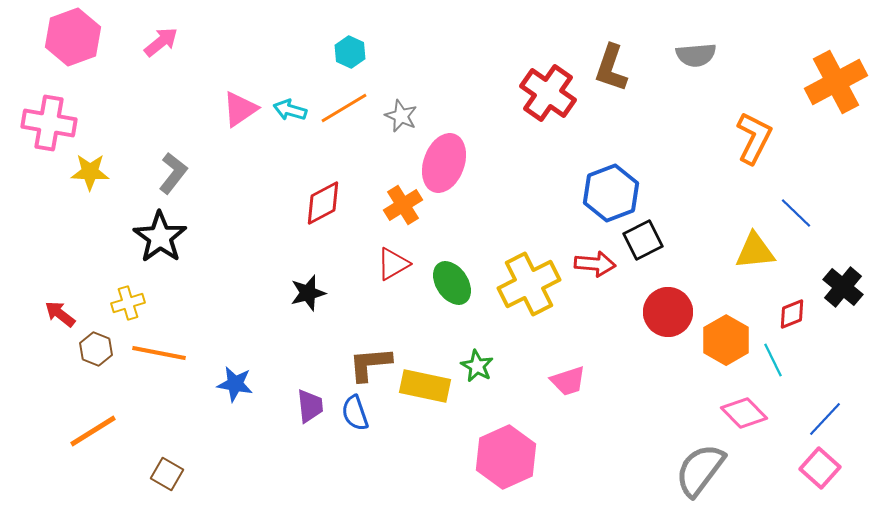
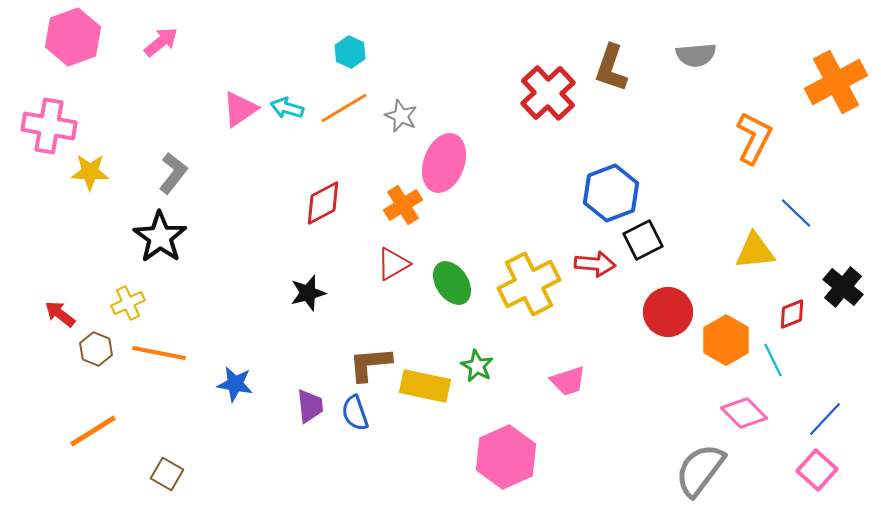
red cross at (548, 93): rotated 12 degrees clockwise
cyan arrow at (290, 110): moved 3 px left, 2 px up
pink cross at (49, 123): moved 3 px down
yellow cross at (128, 303): rotated 8 degrees counterclockwise
pink square at (820, 468): moved 3 px left, 2 px down
